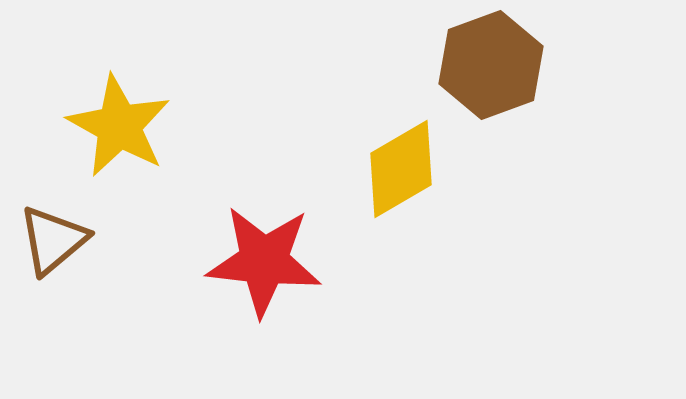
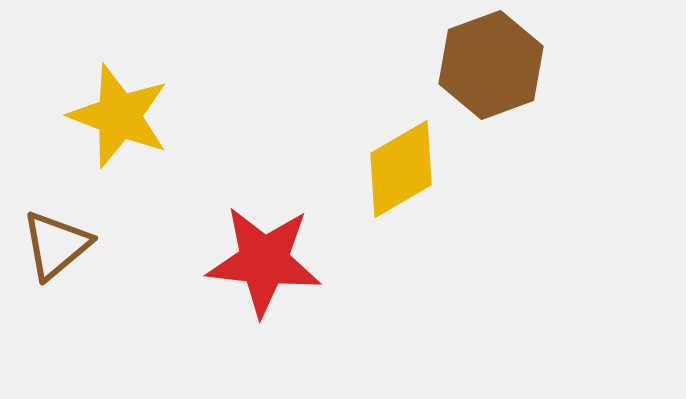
yellow star: moved 10 px up; rotated 8 degrees counterclockwise
brown triangle: moved 3 px right, 5 px down
